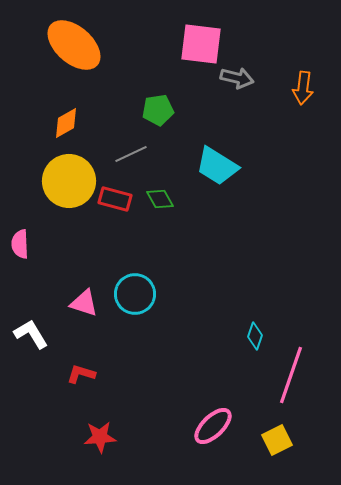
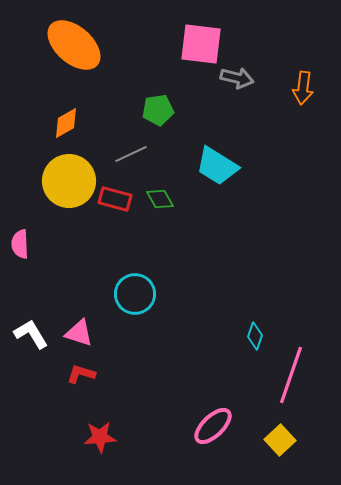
pink triangle: moved 5 px left, 30 px down
yellow square: moved 3 px right; rotated 16 degrees counterclockwise
